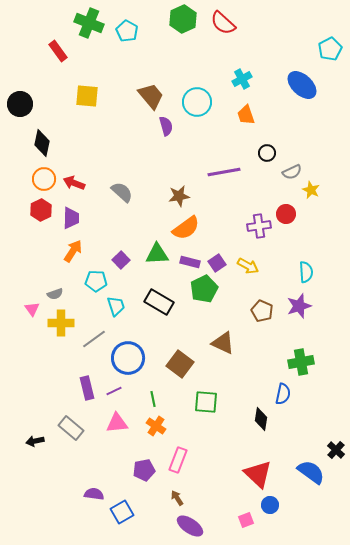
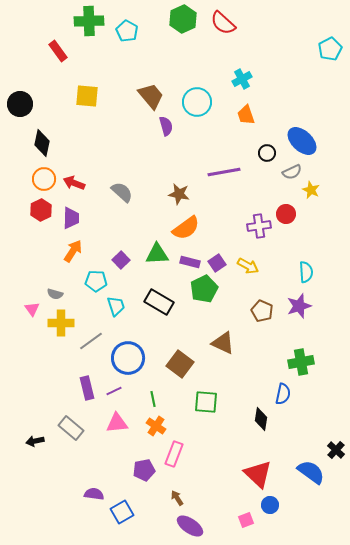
green cross at (89, 23): moved 2 px up; rotated 24 degrees counterclockwise
blue ellipse at (302, 85): moved 56 px down
brown star at (179, 196): moved 2 px up; rotated 20 degrees clockwise
gray semicircle at (55, 294): rotated 35 degrees clockwise
gray line at (94, 339): moved 3 px left, 2 px down
pink rectangle at (178, 460): moved 4 px left, 6 px up
